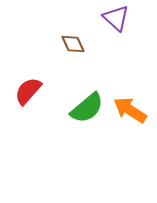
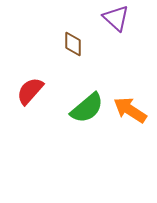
brown diamond: rotated 25 degrees clockwise
red semicircle: moved 2 px right
